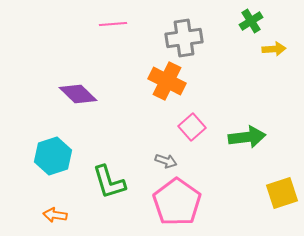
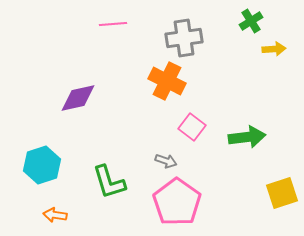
purple diamond: moved 4 px down; rotated 57 degrees counterclockwise
pink square: rotated 12 degrees counterclockwise
cyan hexagon: moved 11 px left, 9 px down
